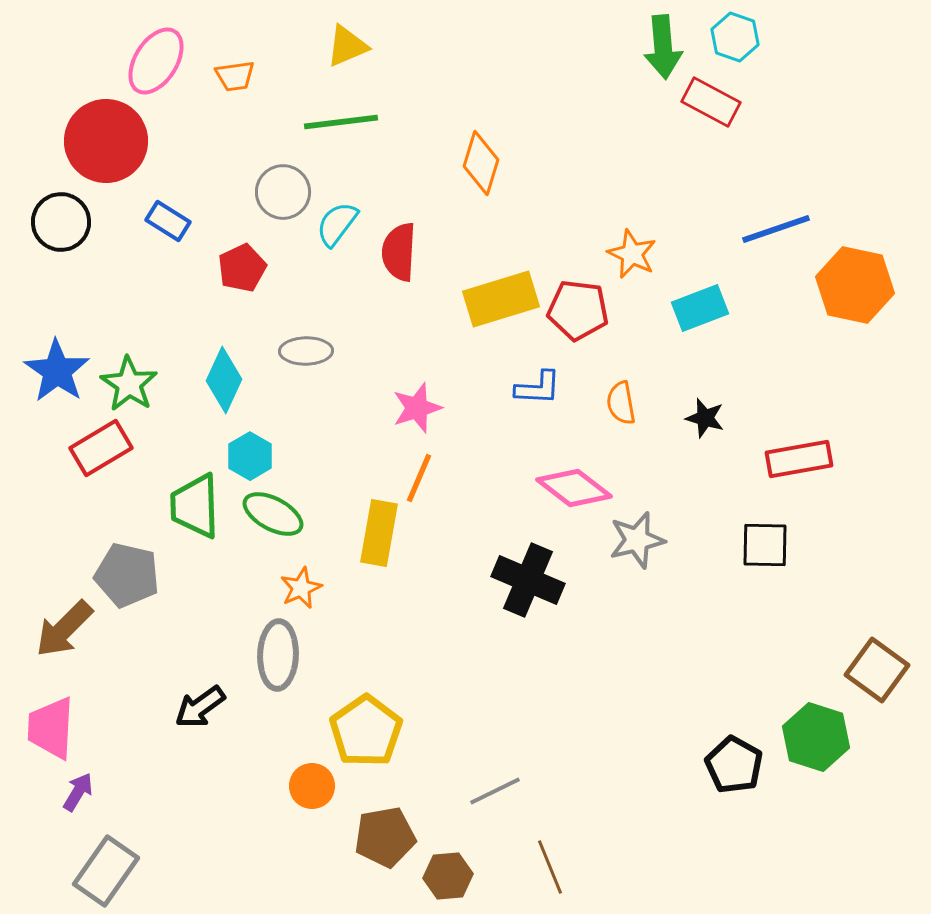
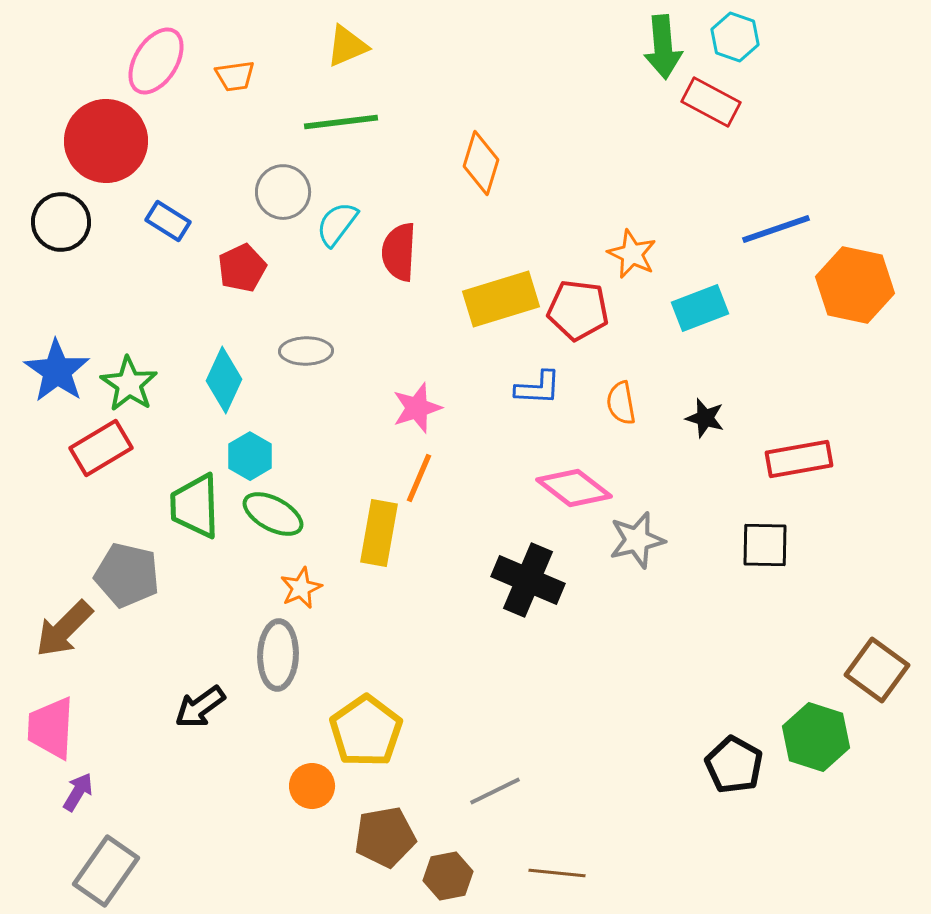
brown line at (550, 867): moved 7 px right, 6 px down; rotated 62 degrees counterclockwise
brown hexagon at (448, 876): rotated 6 degrees counterclockwise
